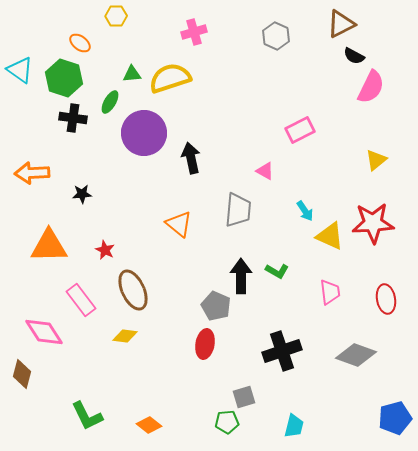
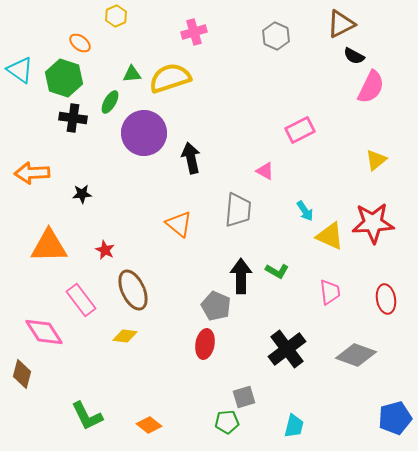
yellow hexagon at (116, 16): rotated 25 degrees counterclockwise
black cross at (282, 351): moved 5 px right, 2 px up; rotated 18 degrees counterclockwise
